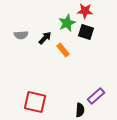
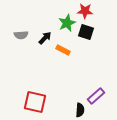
orange rectangle: rotated 24 degrees counterclockwise
